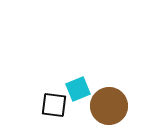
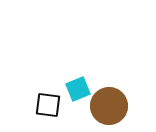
black square: moved 6 px left
